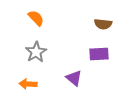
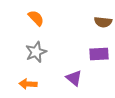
brown semicircle: moved 2 px up
gray star: rotated 10 degrees clockwise
